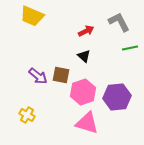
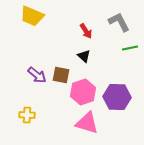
red arrow: rotated 84 degrees clockwise
purple arrow: moved 1 px left, 1 px up
purple hexagon: rotated 8 degrees clockwise
yellow cross: rotated 28 degrees counterclockwise
